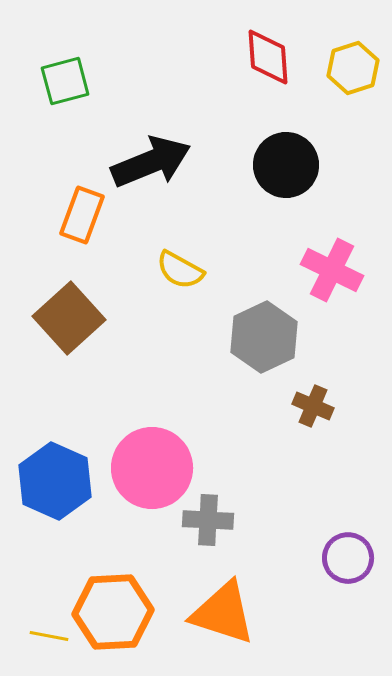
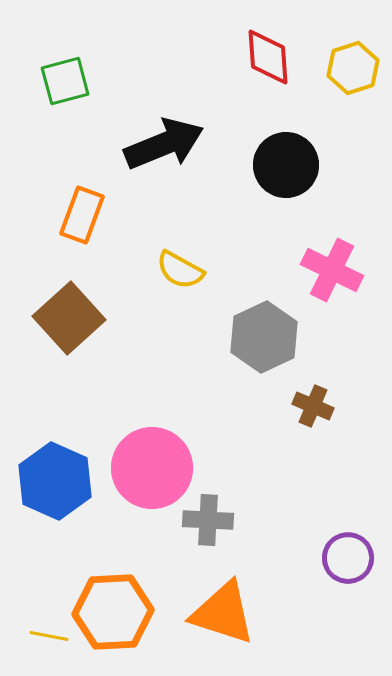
black arrow: moved 13 px right, 18 px up
